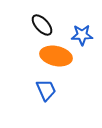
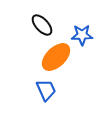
orange ellipse: moved 1 px down; rotated 56 degrees counterclockwise
